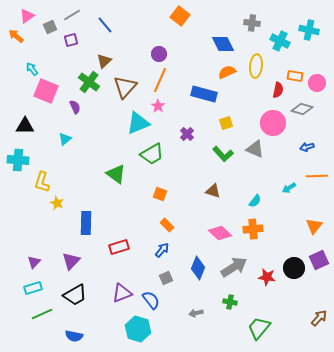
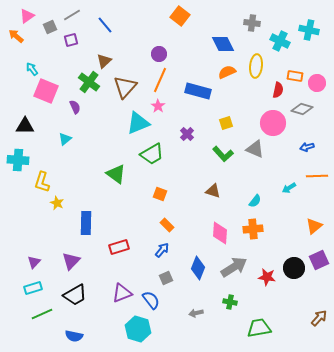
blue rectangle at (204, 94): moved 6 px left, 3 px up
orange triangle at (314, 226): rotated 12 degrees clockwise
pink diamond at (220, 233): rotated 50 degrees clockwise
green trapezoid at (259, 328): rotated 40 degrees clockwise
